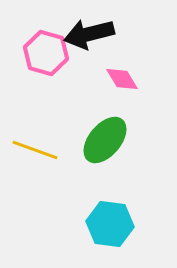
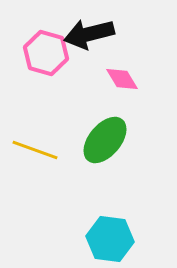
cyan hexagon: moved 15 px down
